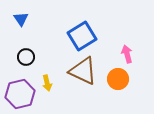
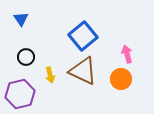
blue square: moved 1 px right; rotated 8 degrees counterclockwise
orange circle: moved 3 px right
yellow arrow: moved 3 px right, 8 px up
